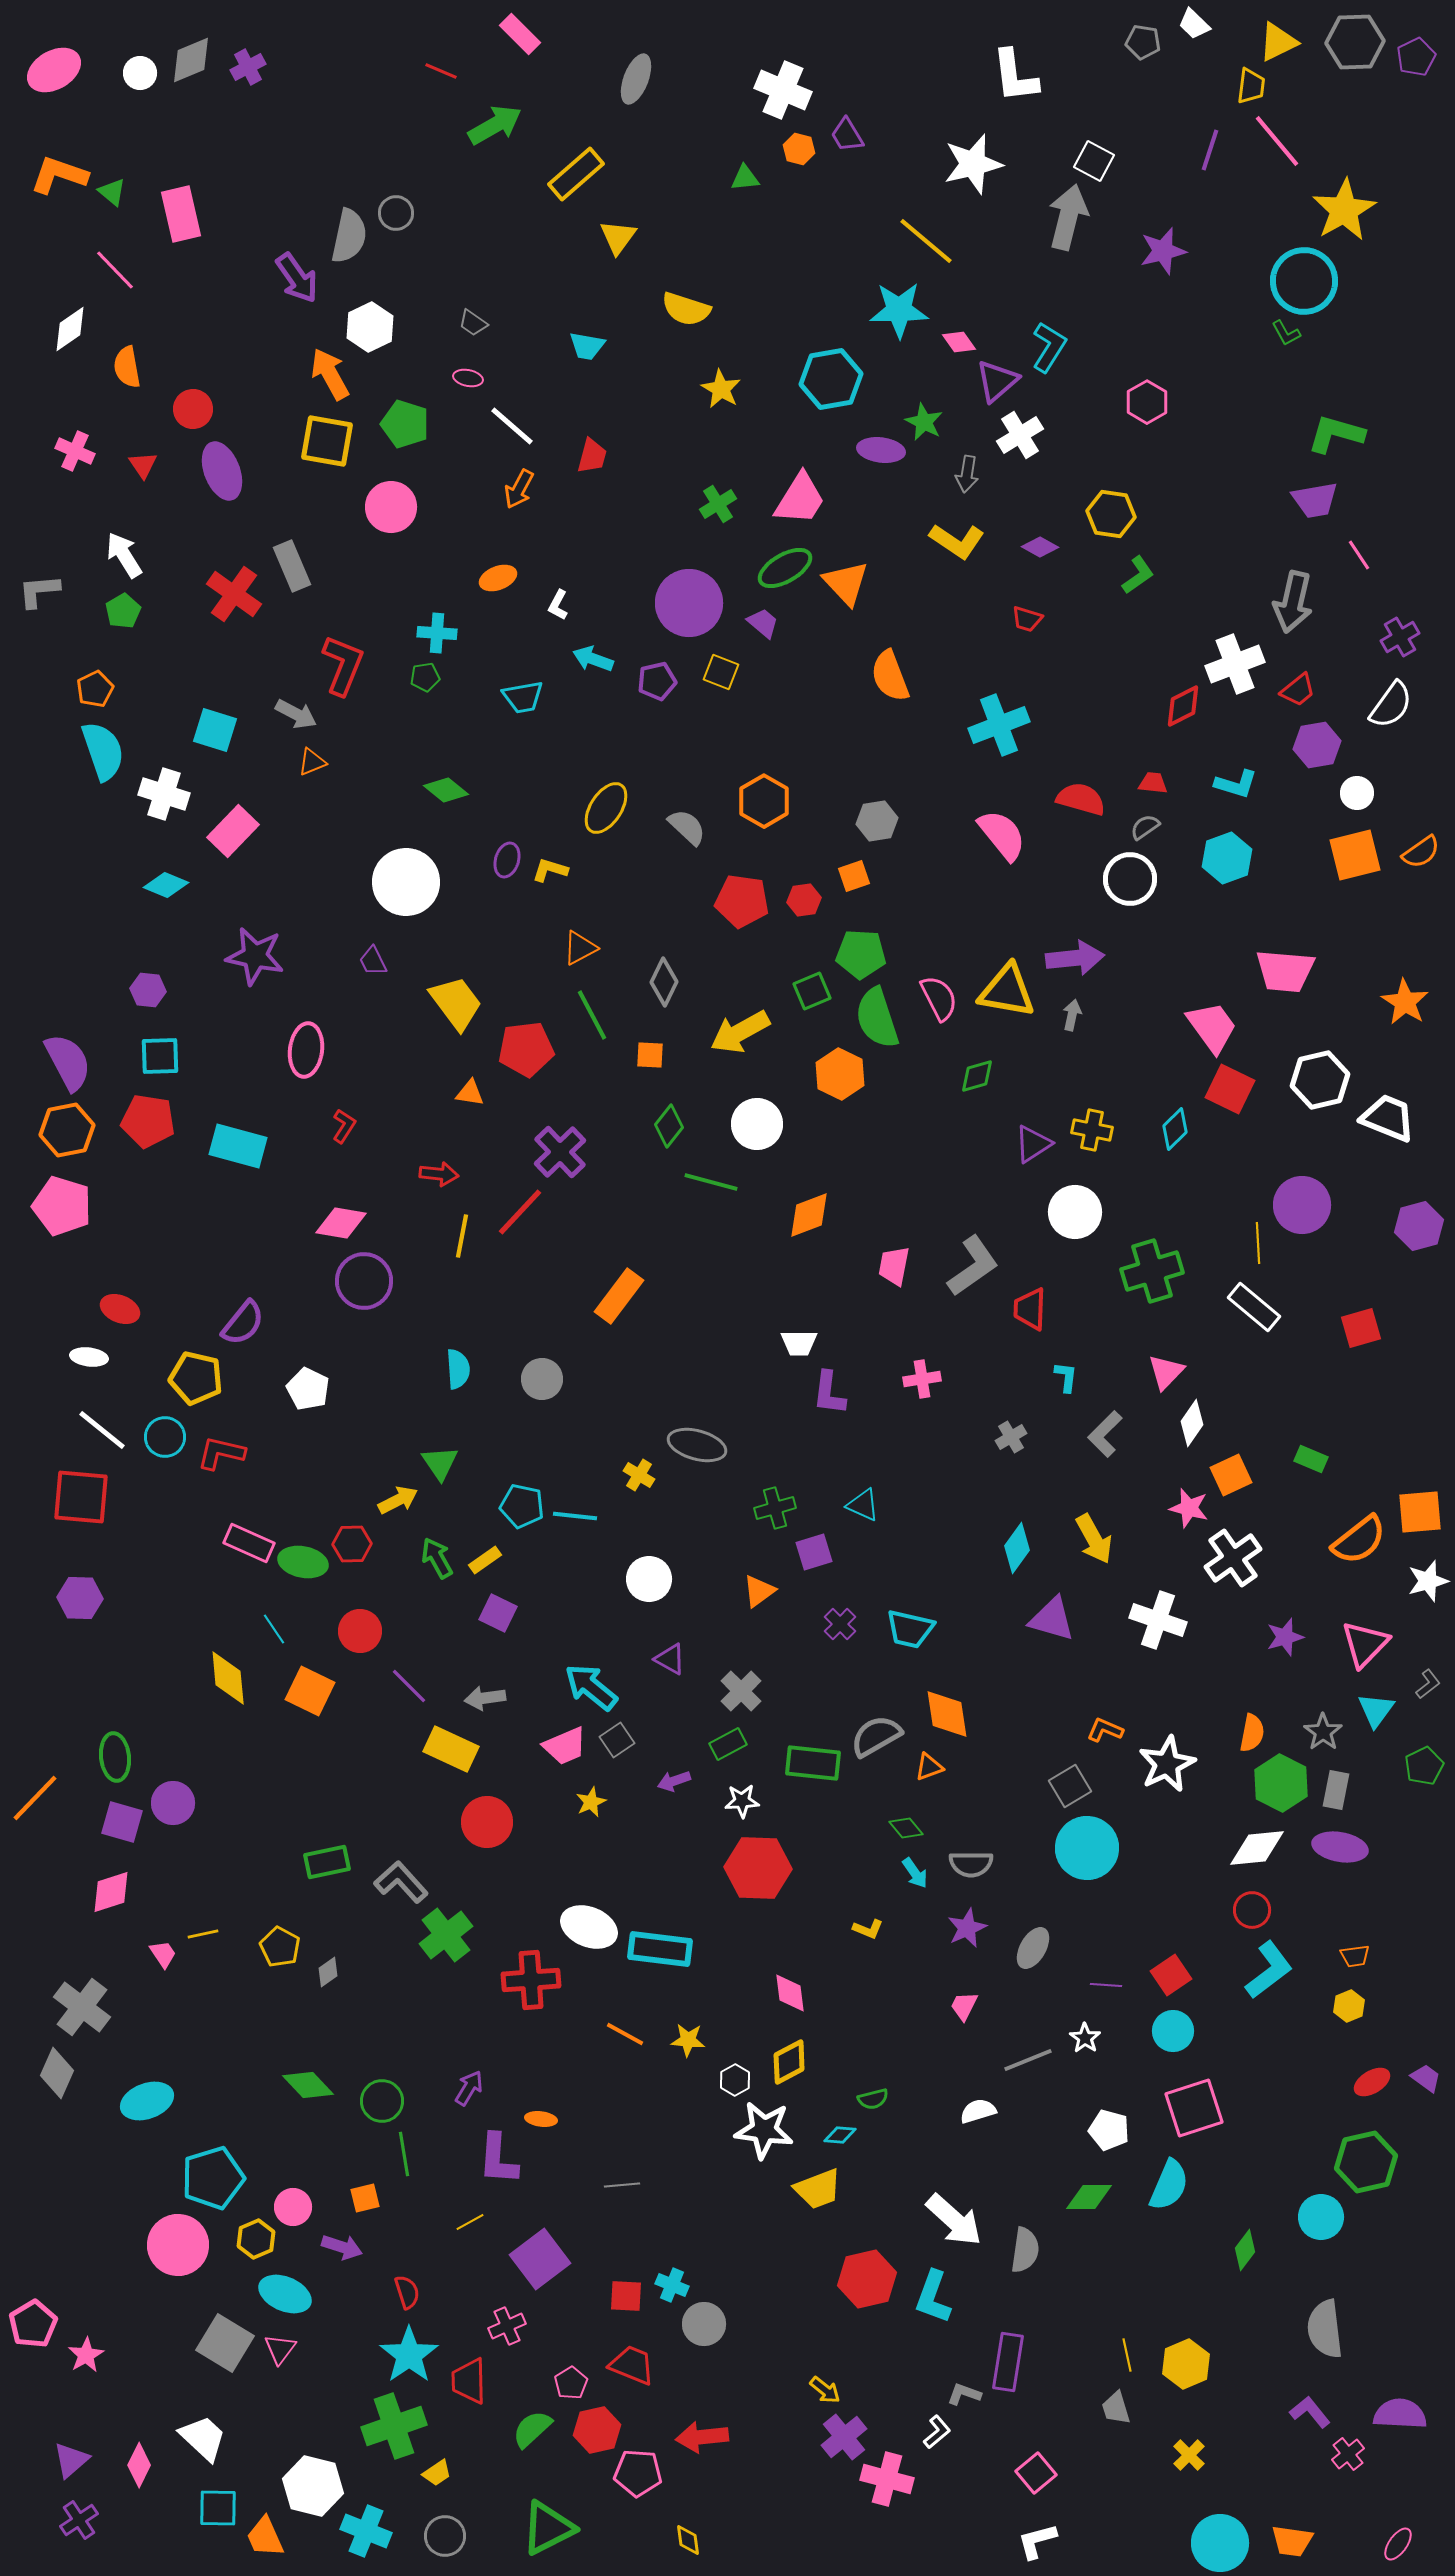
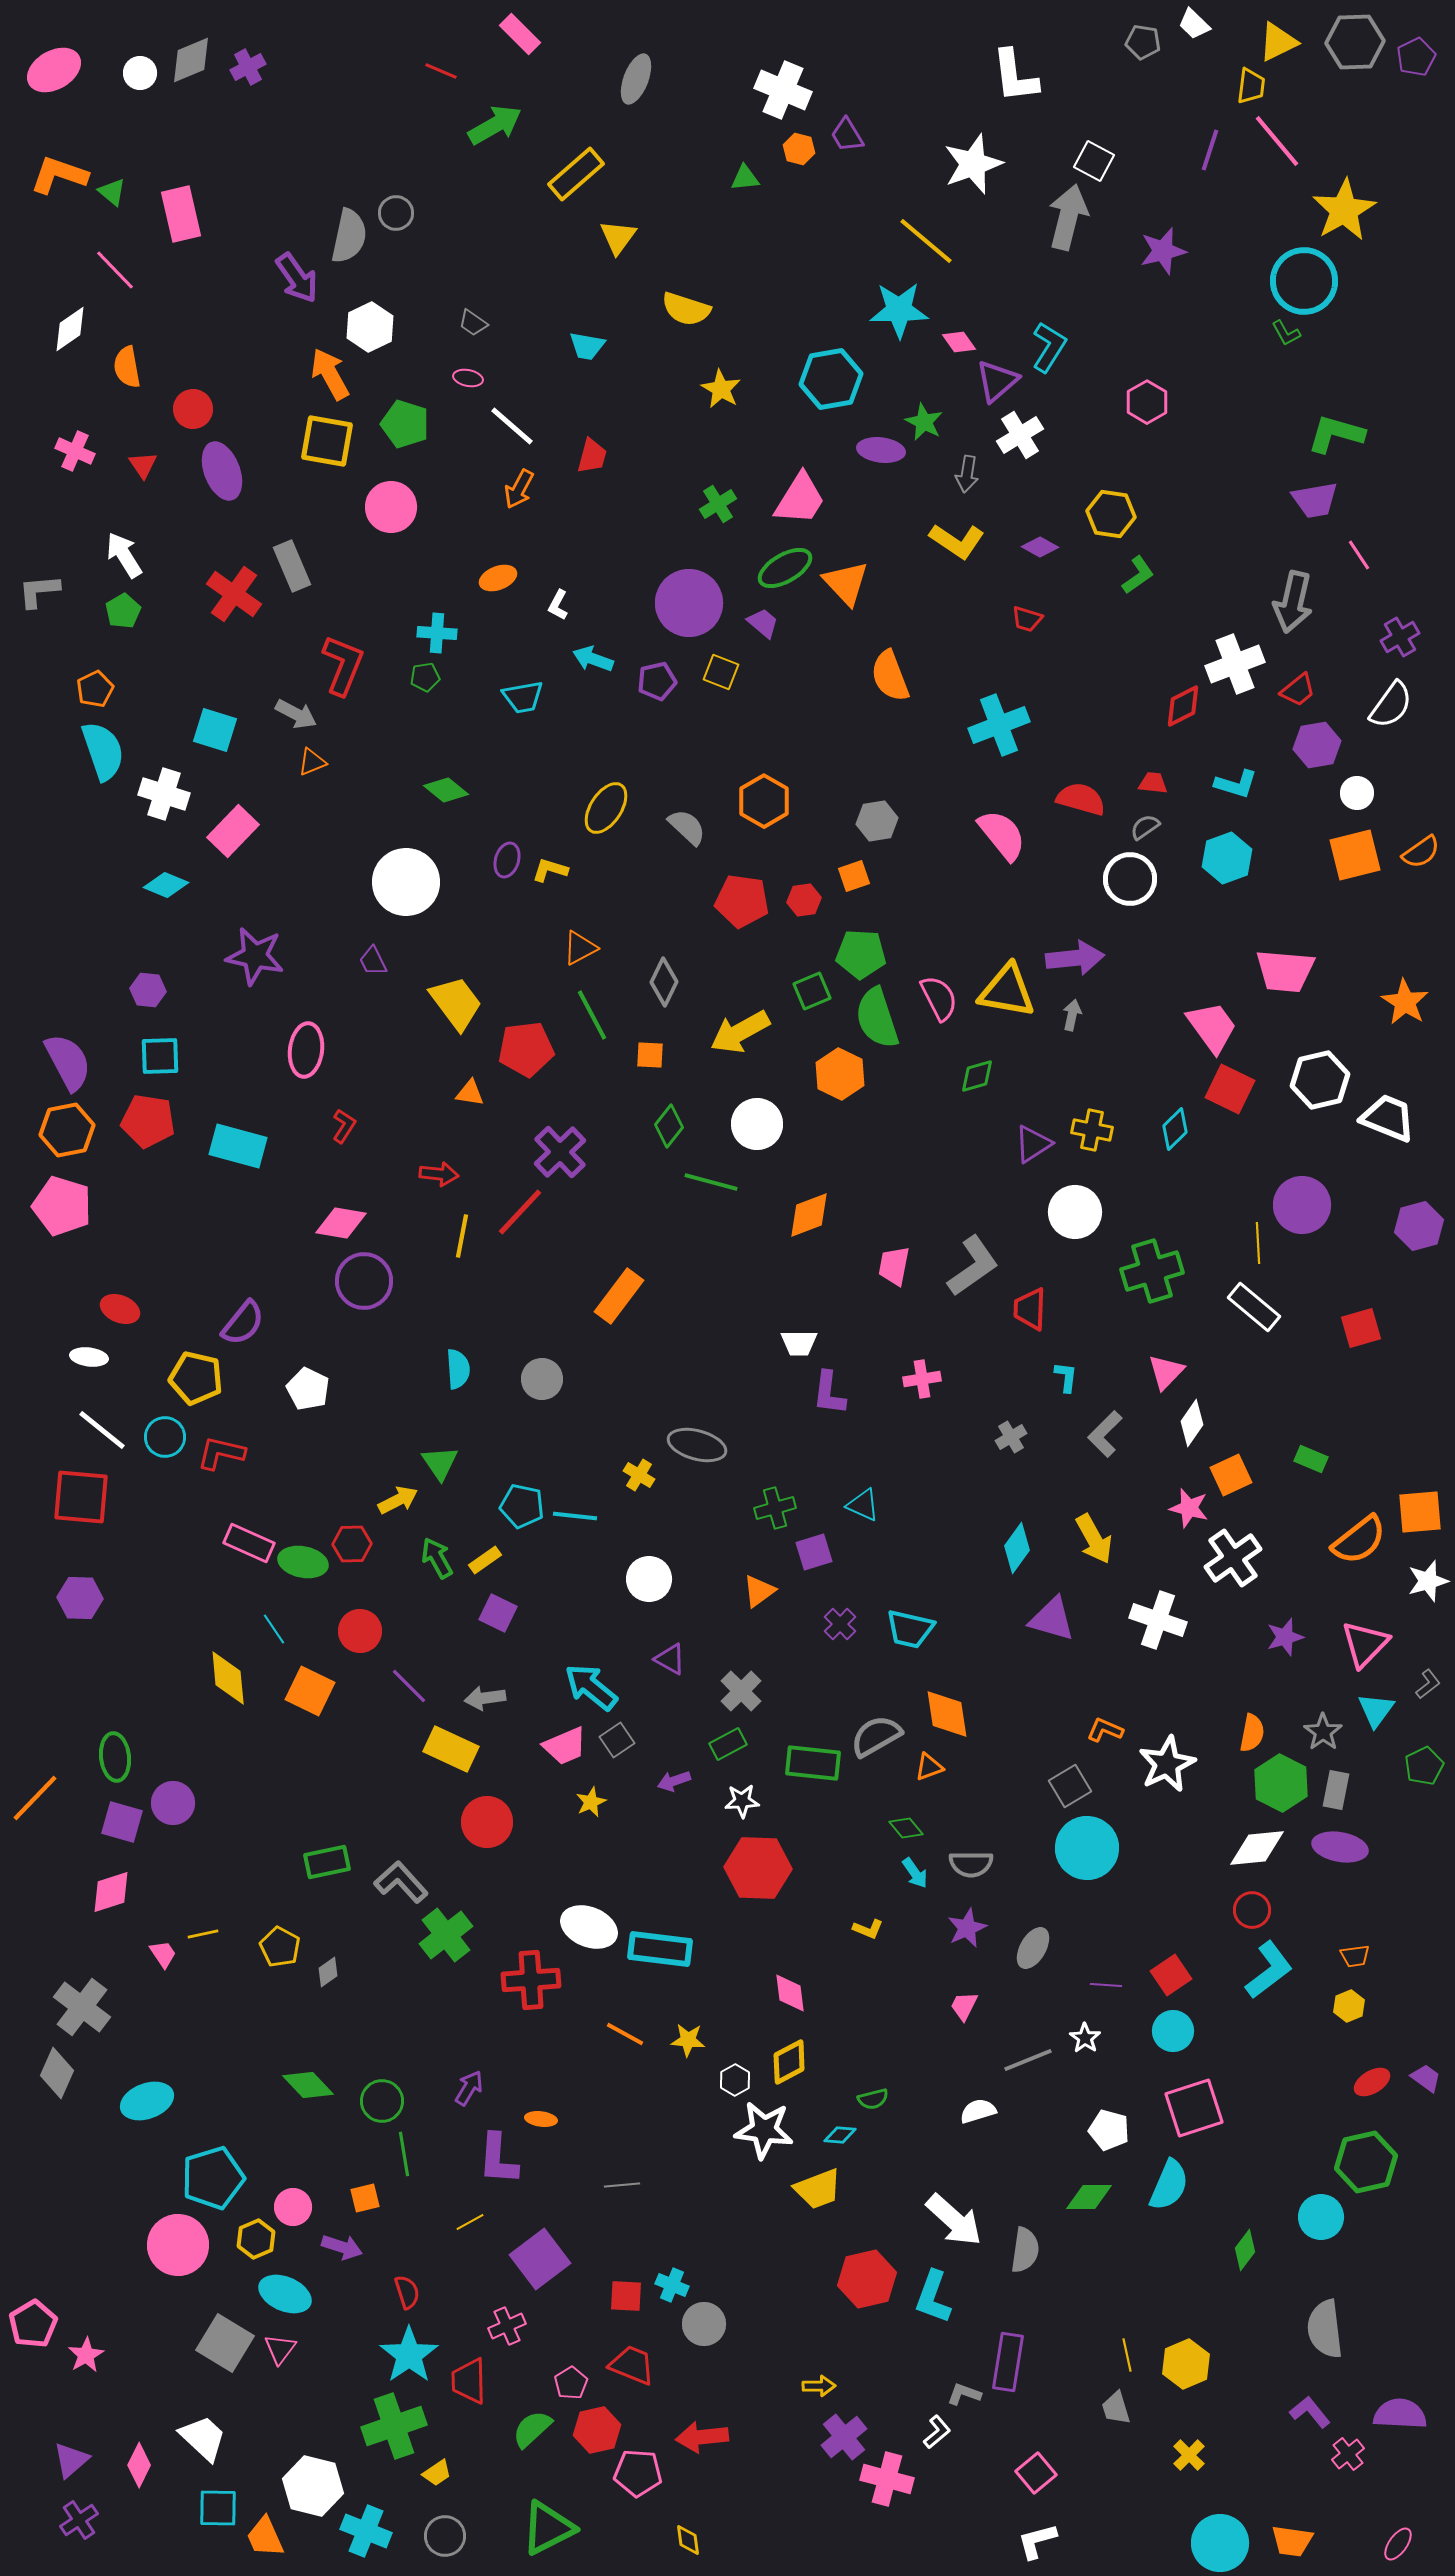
white star at (973, 164): rotated 6 degrees counterclockwise
yellow arrow at (825, 2390): moved 6 px left, 4 px up; rotated 40 degrees counterclockwise
